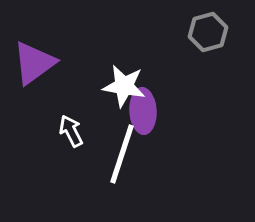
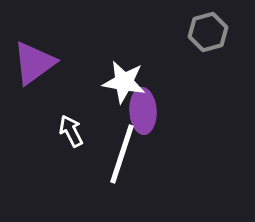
white star: moved 4 px up
